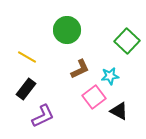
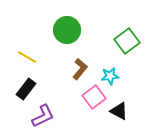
green square: rotated 10 degrees clockwise
brown L-shape: rotated 25 degrees counterclockwise
